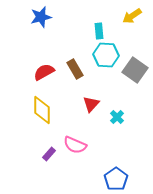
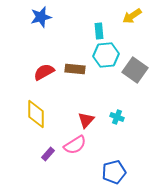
cyan hexagon: rotated 10 degrees counterclockwise
brown rectangle: rotated 54 degrees counterclockwise
red triangle: moved 5 px left, 16 px down
yellow diamond: moved 6 px left, 4 px down
cyan cross: rotated 24 degrees counterclockwise
pink semicircle: rotated 55 degrees counterclockwise
purple rectangle: moved 1 px left
blue pentagon: moved 2 px left, 7 px up; rotated 20 degrees clockwise
